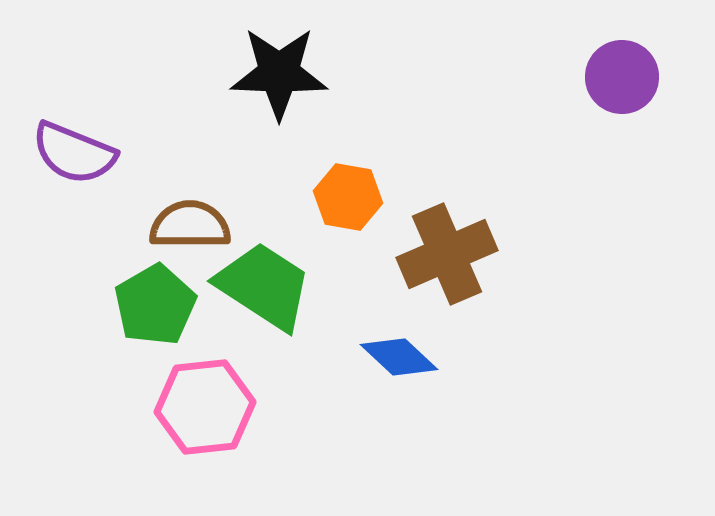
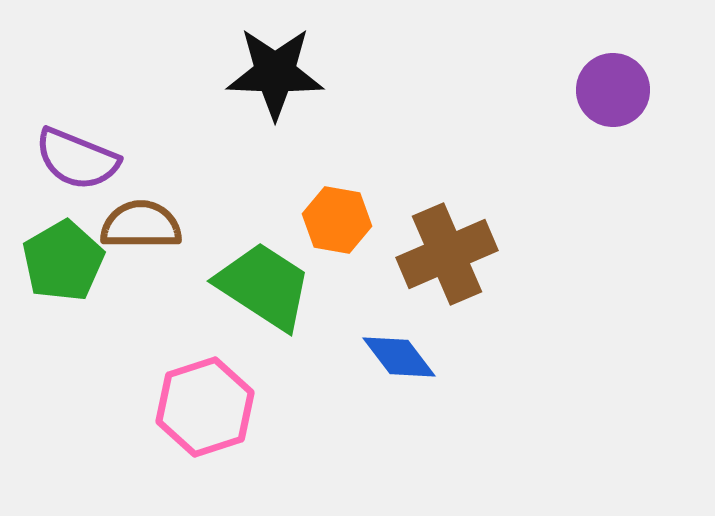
black star: moved 4 px left
purple circle: moved 9 px left, 13 px down
purple semicircle: moved 3 px right, 6 px down
orange hexagon: moved 11 px left, 23 px down
brown semicircle: moved 49 px left
green pentagon: moved 92 px left, 44 px up
blue diamond: rotated 10 degrees clockwise
pink hexagon: rotated 12 degrees counterclockwise
